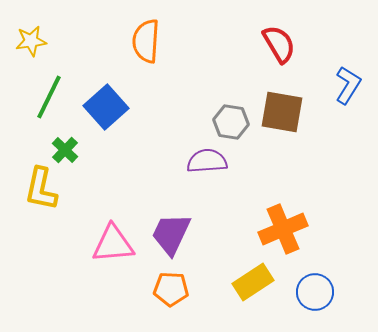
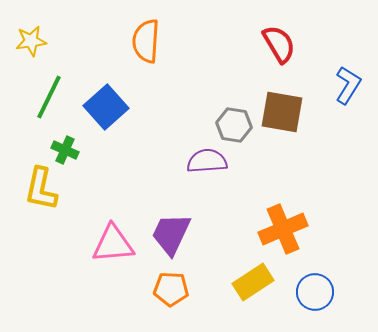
gray hexagon: moved 3 px right, 3 px down
green cross: rotated 20 degrees counterclockwise
